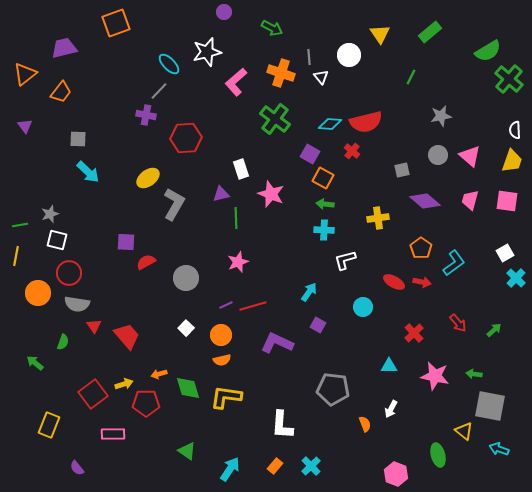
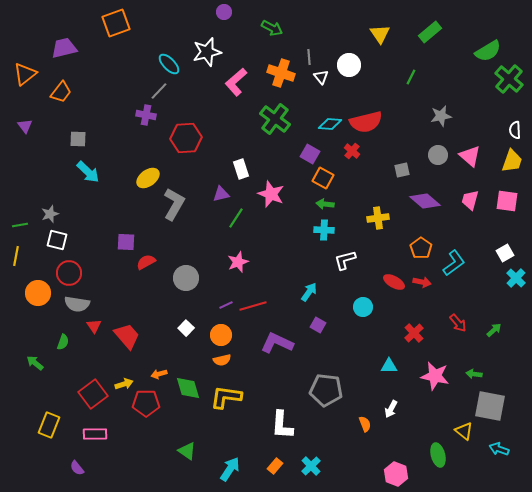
white circle at (349, 55): moved 10 px down
green line at (236, 218): rotated 35 degrees clockwise
gray pentagon at (333, 389): moved 7 px left, 1 px down
pink rectangle at (113, 434): moved 18 px left
